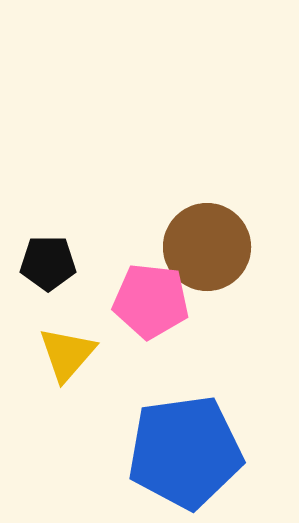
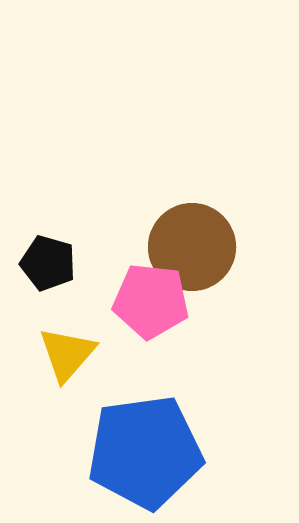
brown circle: moved 15 px left
black pentagon: rotated 16 degrees clockwise
blue pentagon: moved 40 px left
